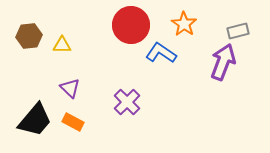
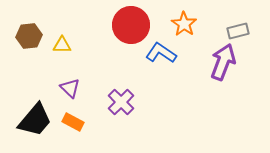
purple cross: moved 6 px left
